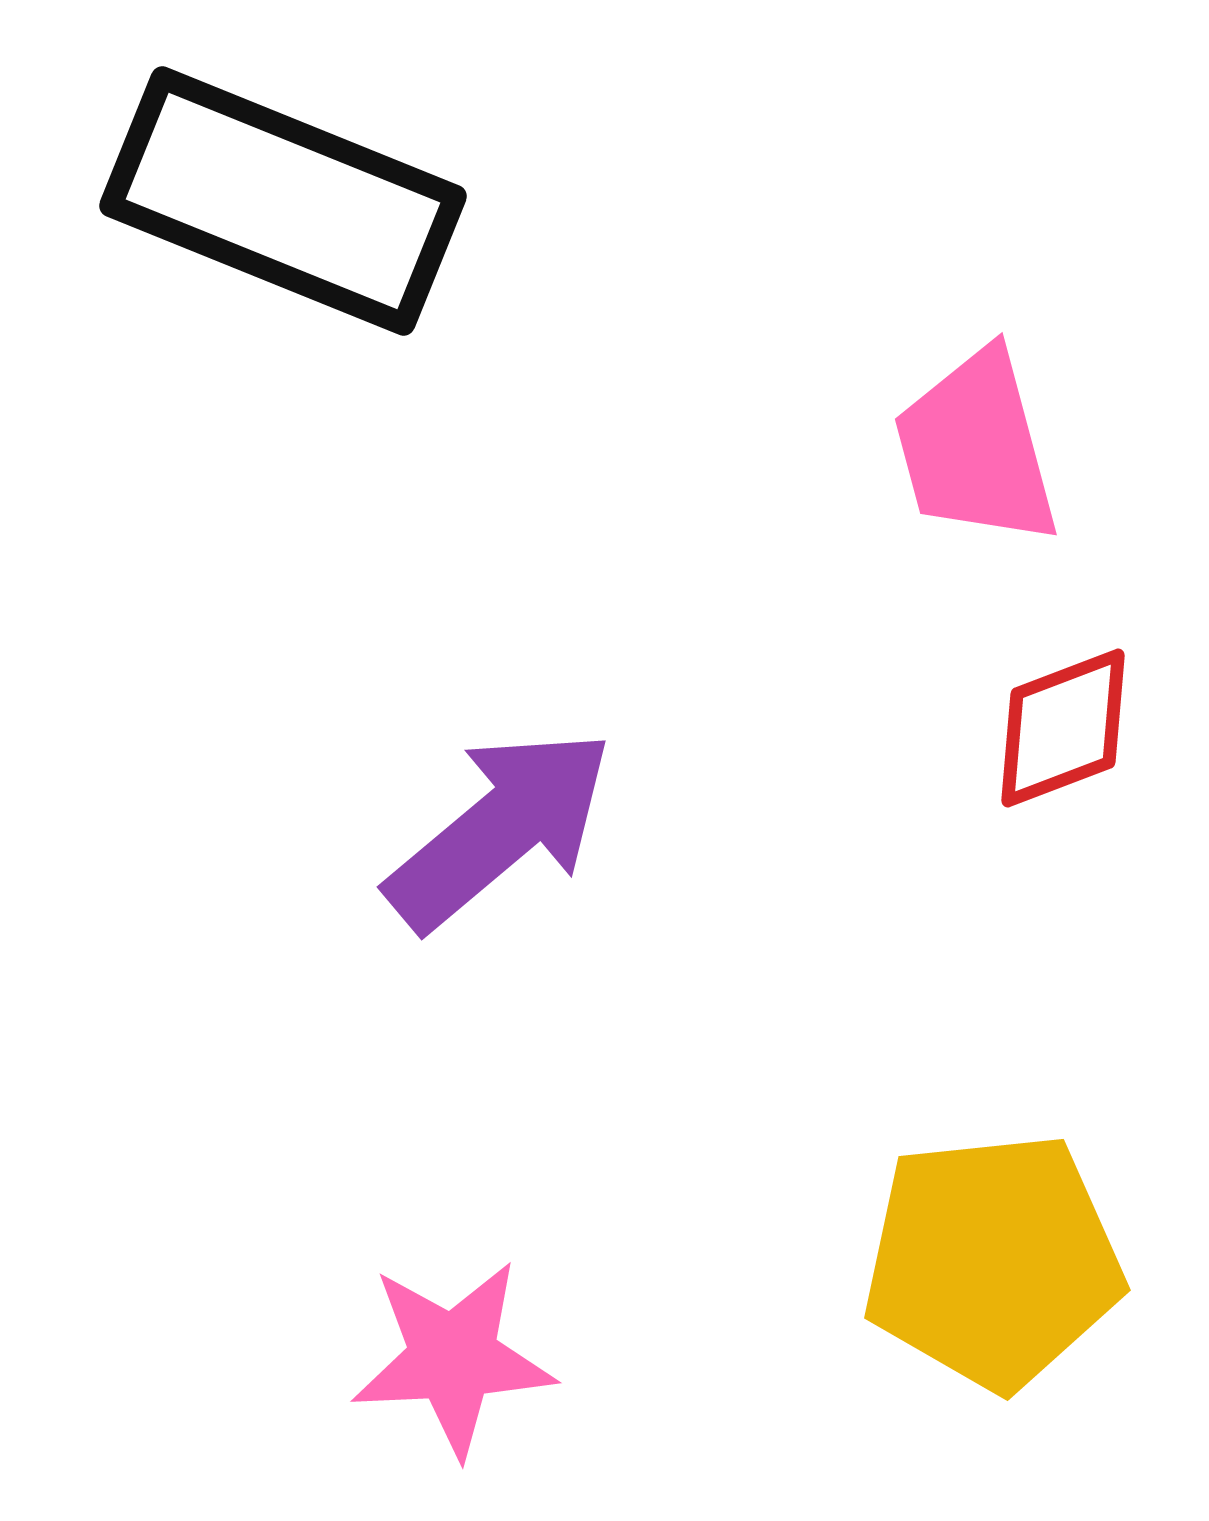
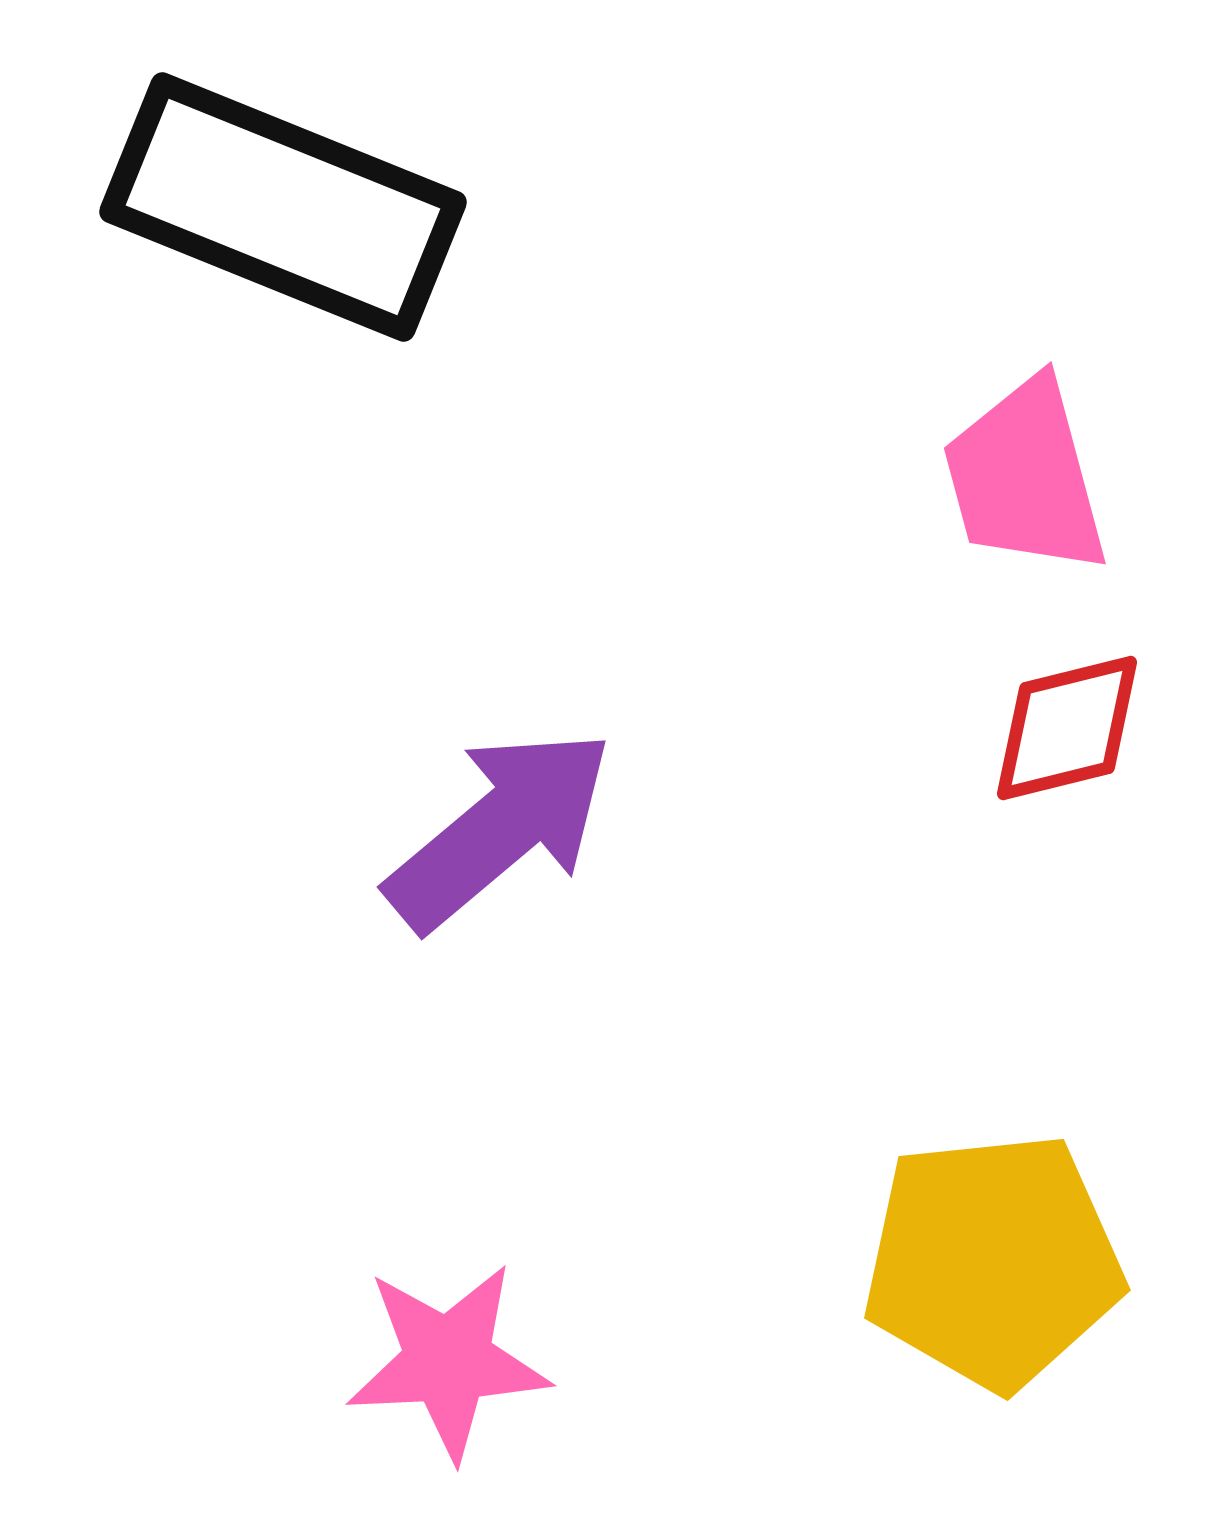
black rectangle: moved 6 px down
pink trapezoid: moved 49 px right, 29 px down
red diamond: moved 4 px right; rotated 7 degrees clockwise
pink star: moved 5 px left, 3 px down
